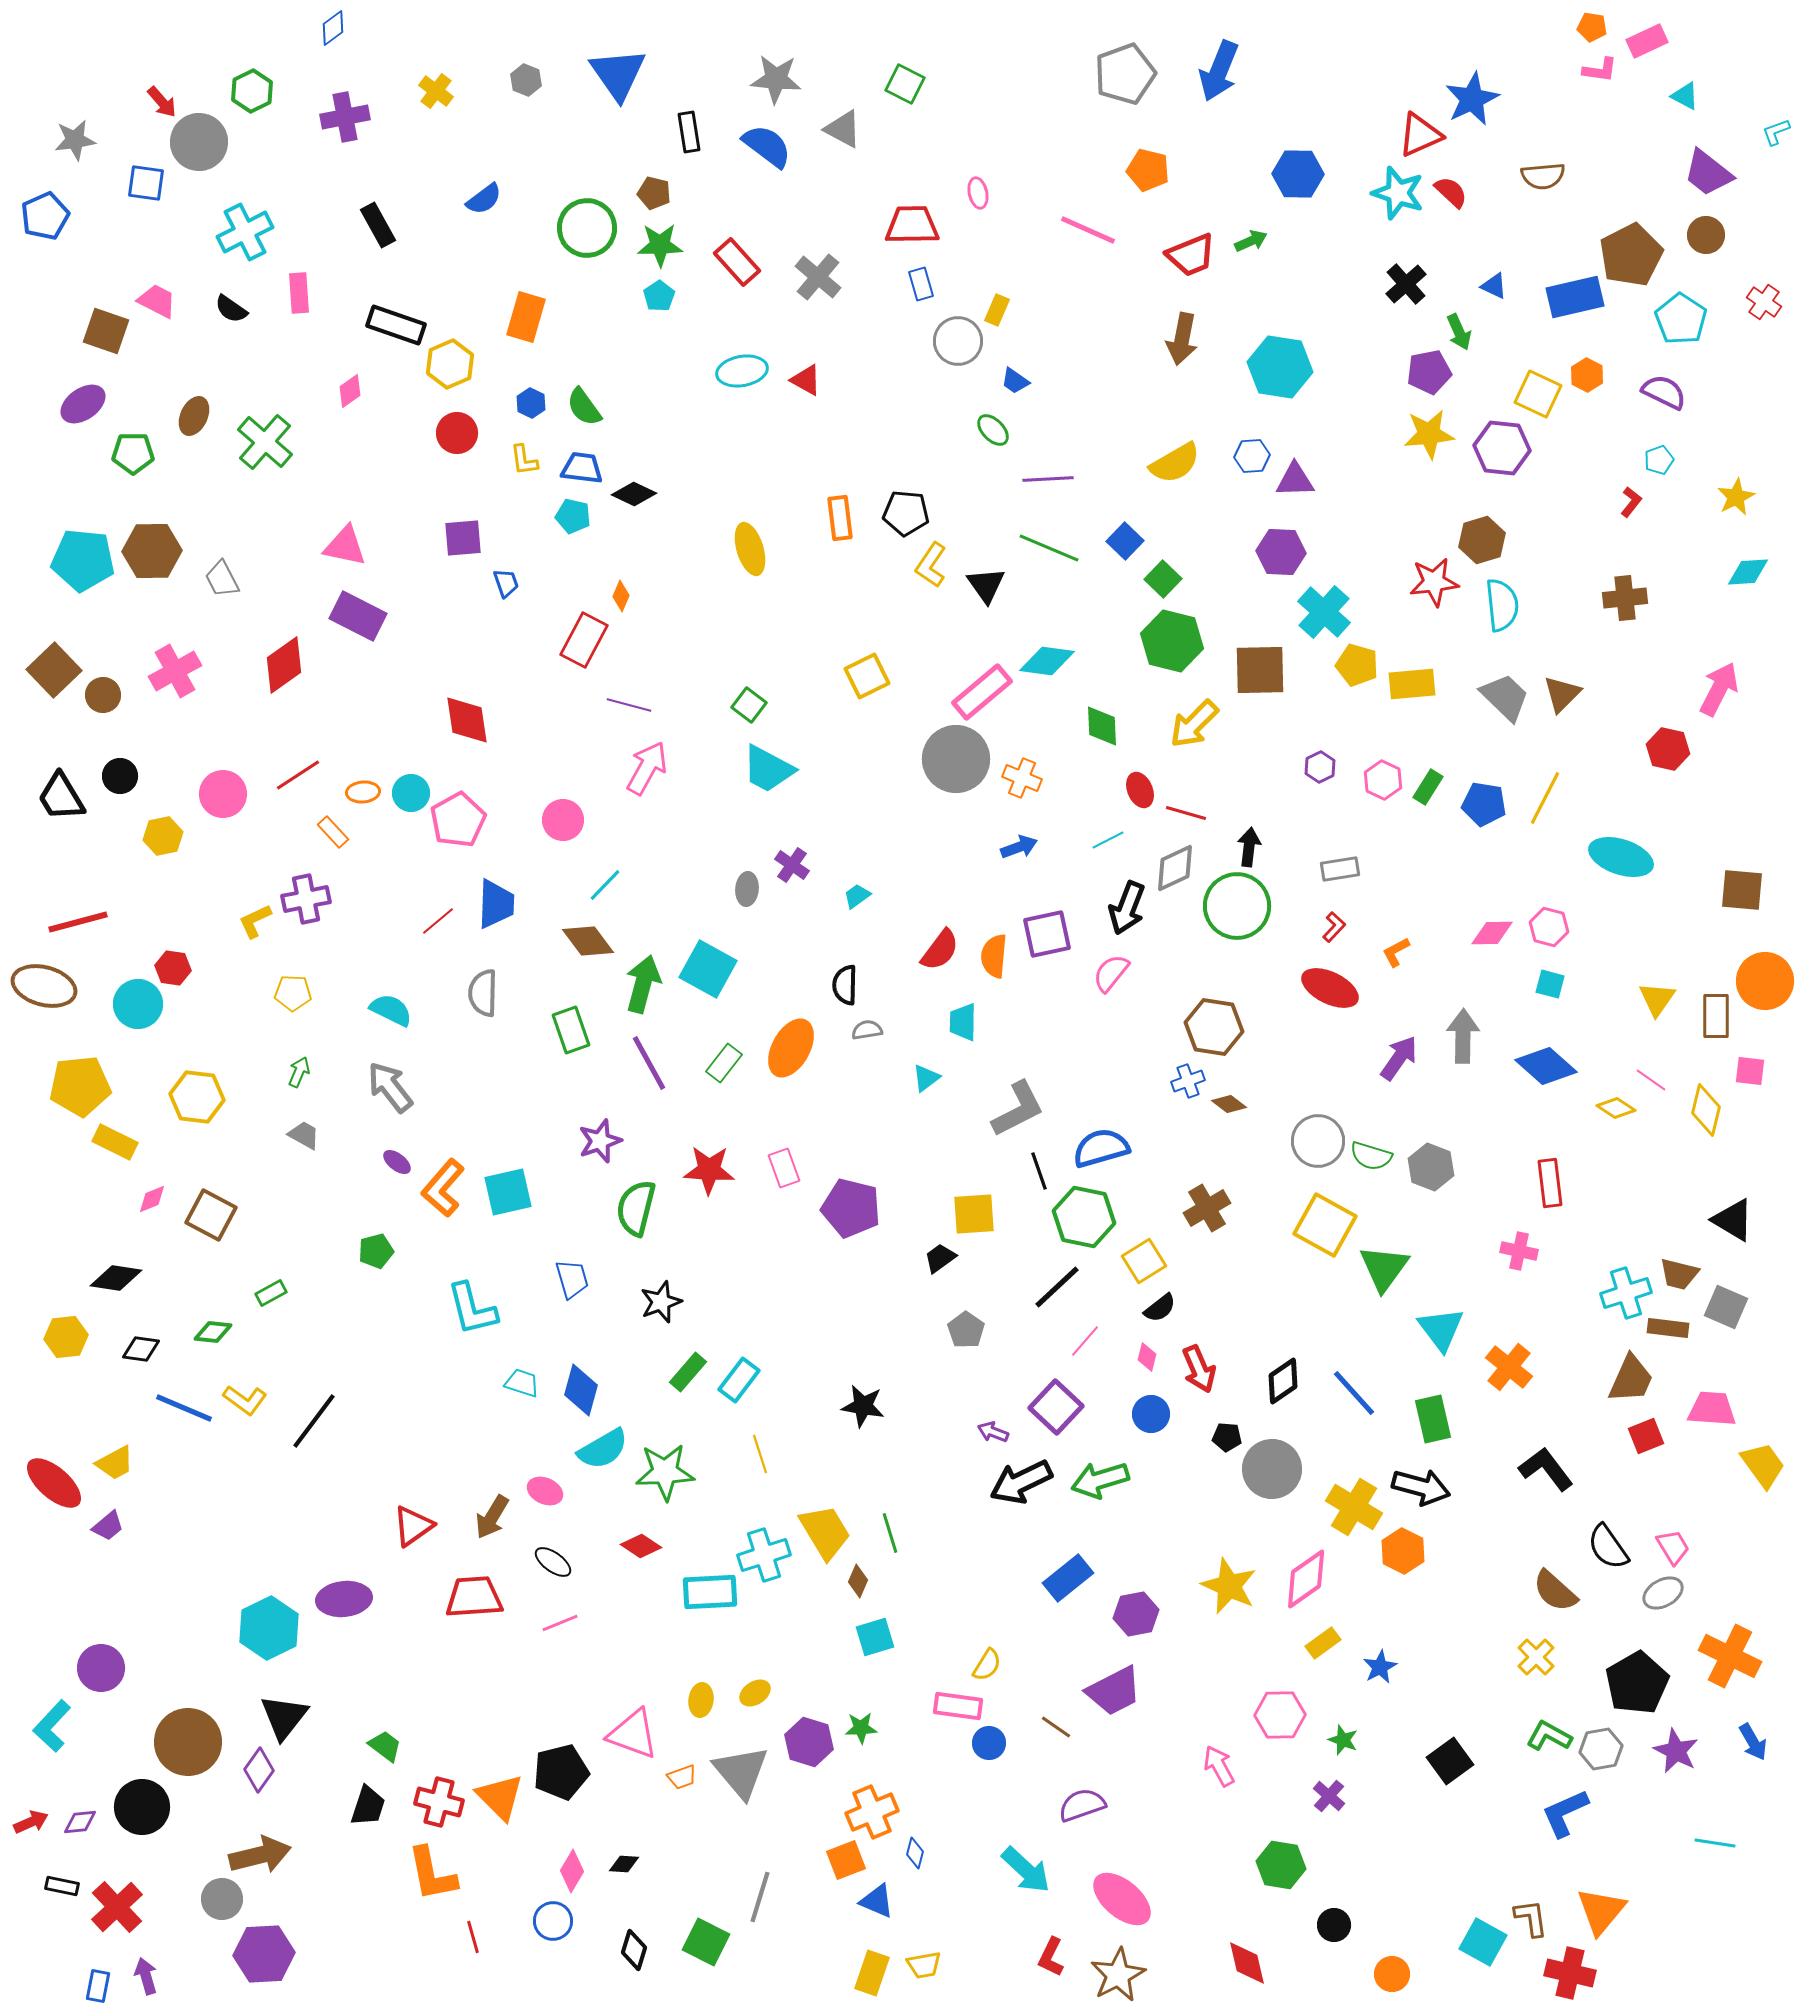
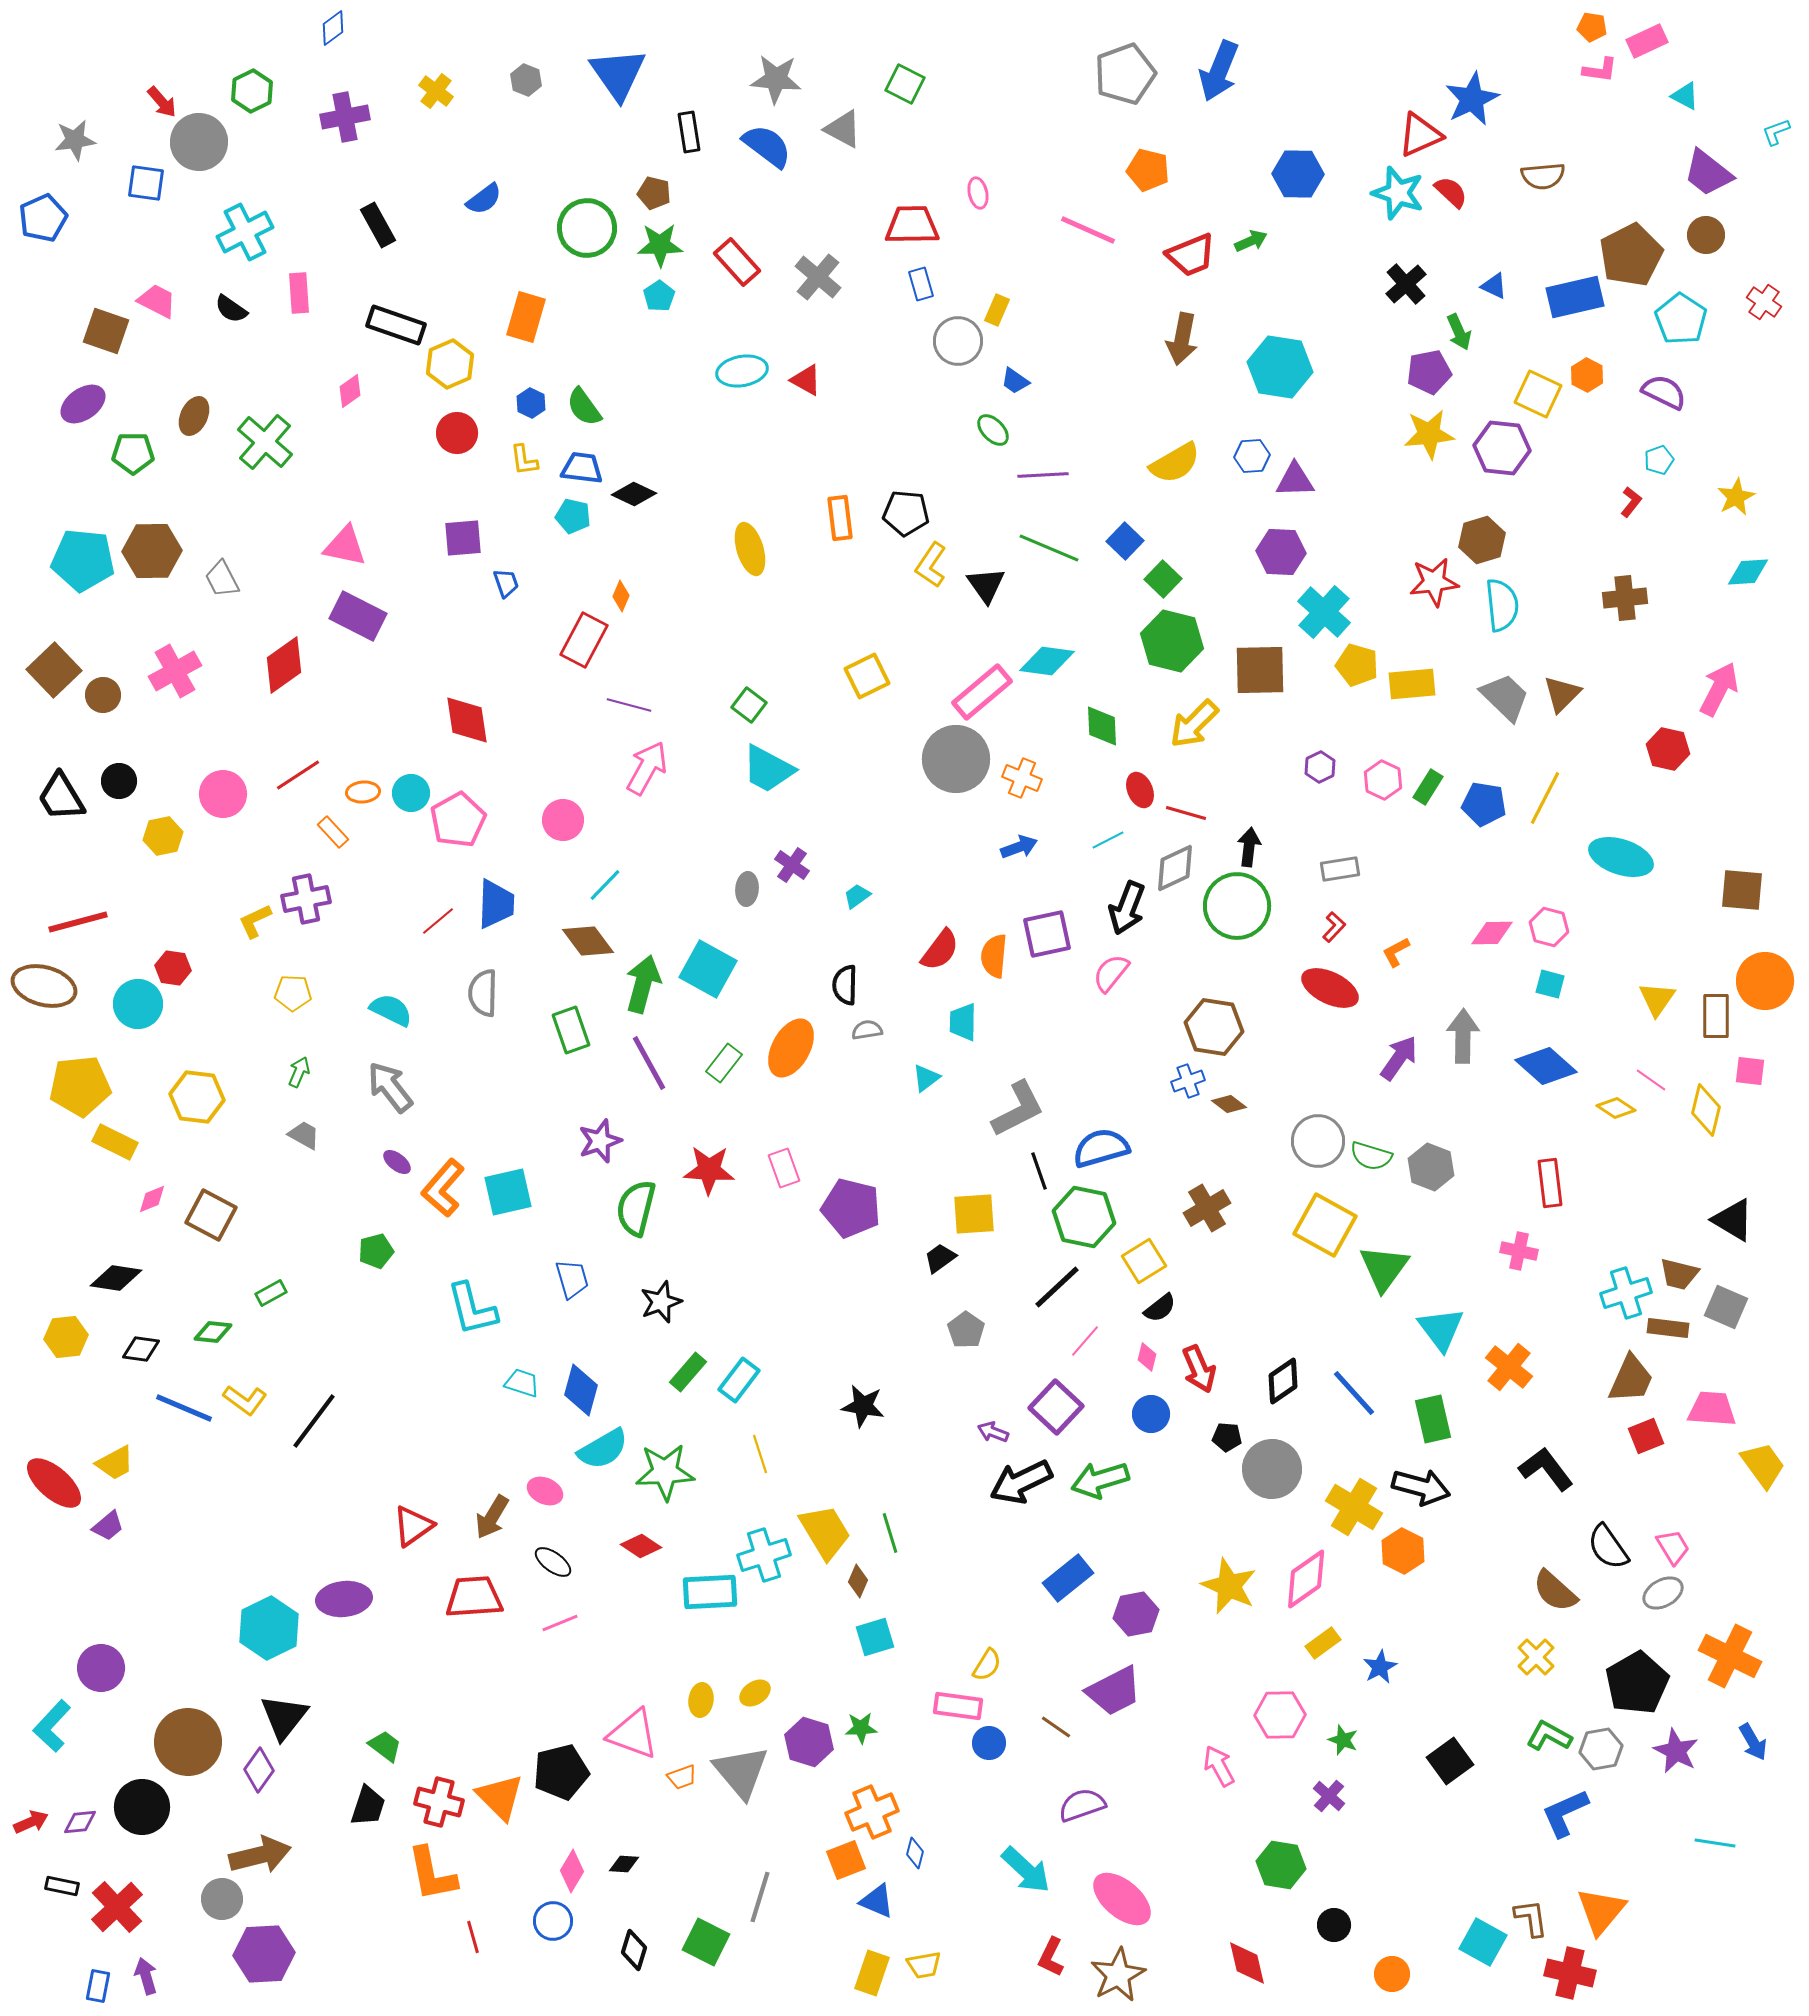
blue pentagon at (45, 216): moved 2 px left, 2 px down
purple line at (1048, 479): moved 5 px left, 4 px up
black circle at (120, 776): moved 1 px left, 5 px down
